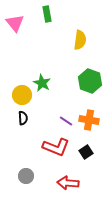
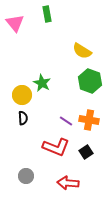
yellow semicircle: moved 2 px right, 11 px down; rotated 114 degrees clockwise
